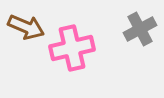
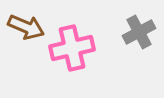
gray cross: moved 1 px left, 3 px down
